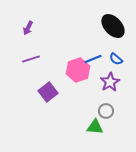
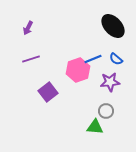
purple star: rotated 24 degrees clockwise
